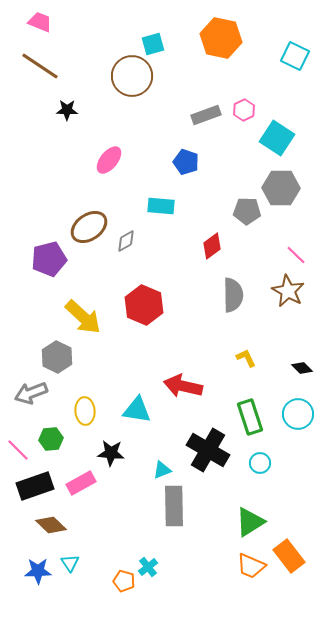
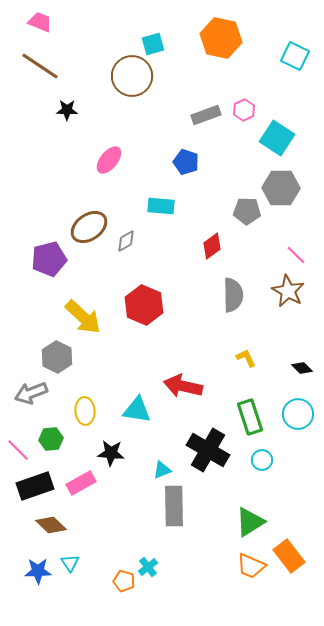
cyan circle at (260, 463): moved 2 px right, 3 px up
